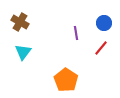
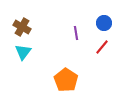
brown cross: moved 2 px right, 5 px down
red line: moved 1 px right, 1 px up
